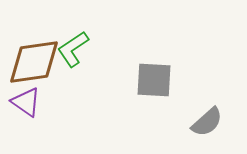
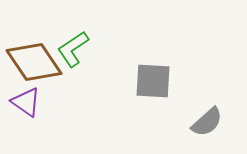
brown diamond: rotated 64 degrees clockwise
gray square: moved 1 px left, 1 px down
